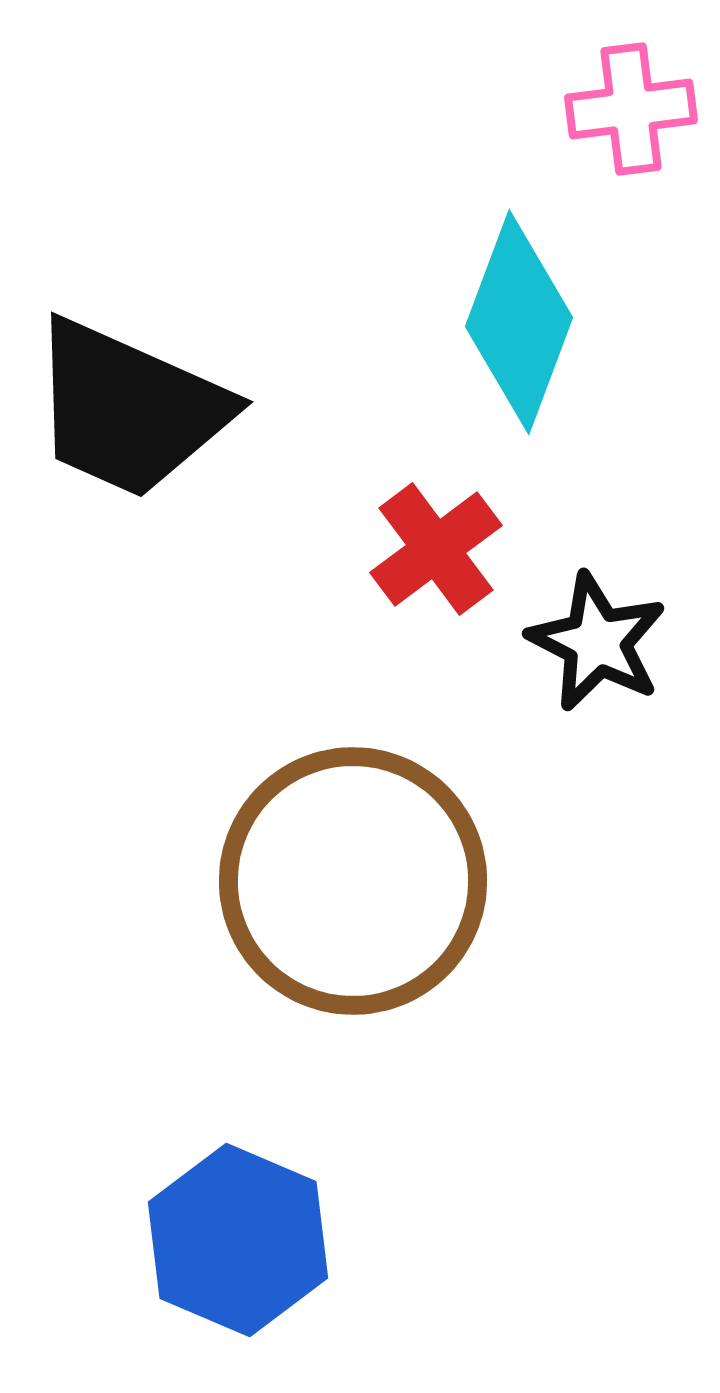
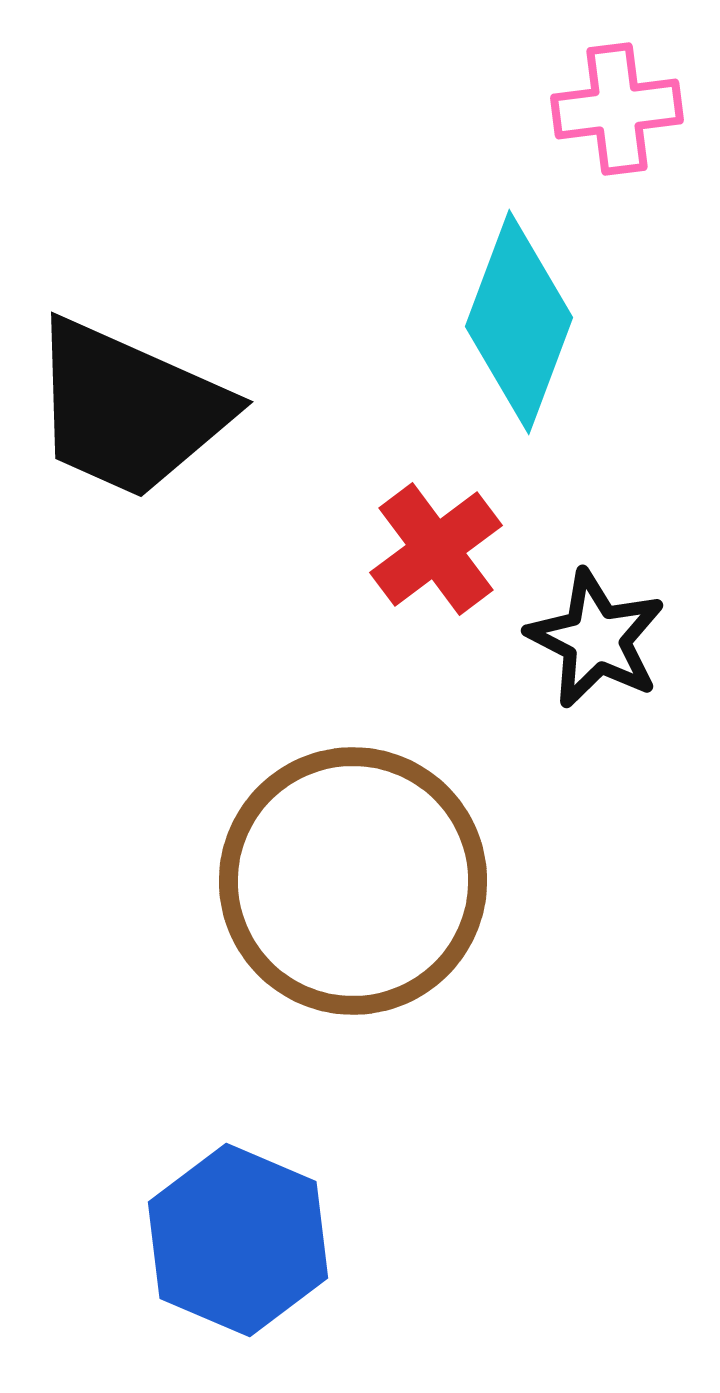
pink cross: moved 14 px left
black star: moved 1 px left, 3 px up
